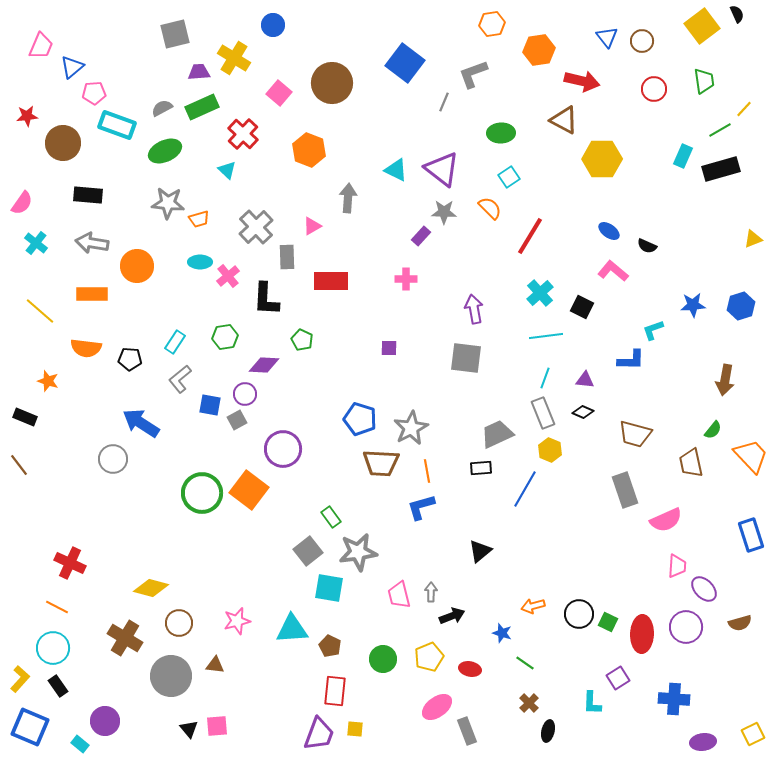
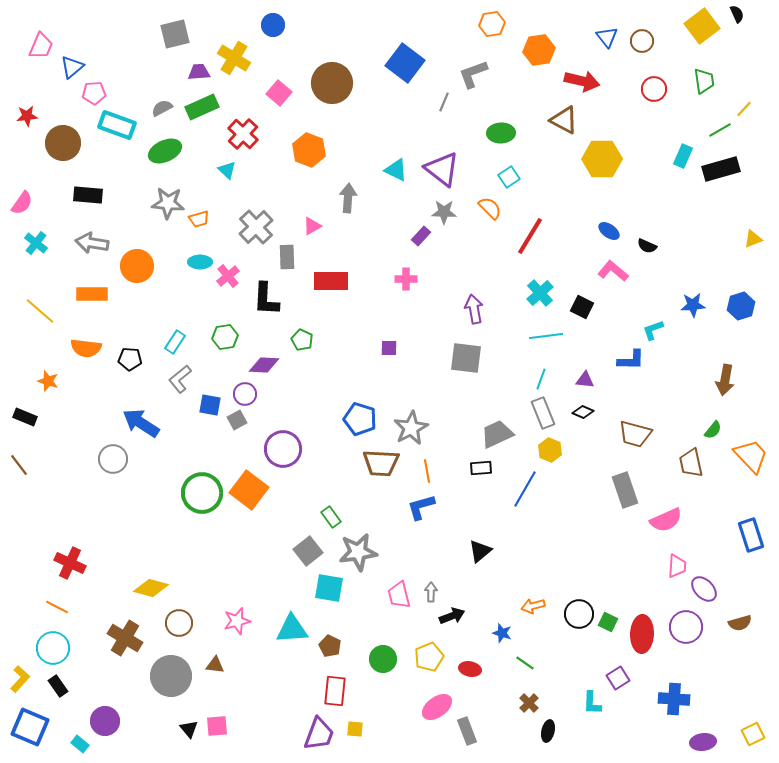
cyan line at (545, 378): moved 4 px left, 1 px down
